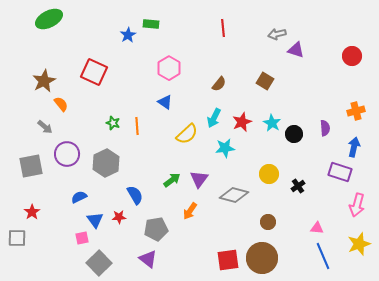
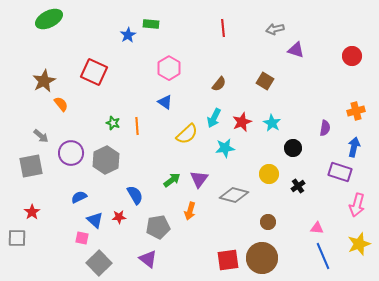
gray arrow at (277, 34): moved 2 px left, 5 px up
gray arrow at (45, 127): moved 4 px left, 9 px down
purple semicircle at (325, 128): rotated 14 degrees clockwise
black circle at (294, 134): moved 1 px left, 14 px down
purple circle at (67, 154): moved 4 px right, 1 px up
gray hexagon at (106, 163): moved 3 px up
orange arrow at (190, 211): rotated 18 degrees counterclockwise
blue triangle at (95, 220): rotated 12 degrees counterclockwise
gray pentagon at (156, 229): moved 2 px right, 2 px up
pink square at (82, 238): rotated 24 degrees clockwise
